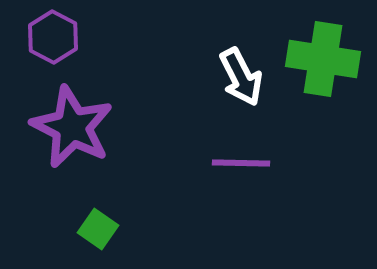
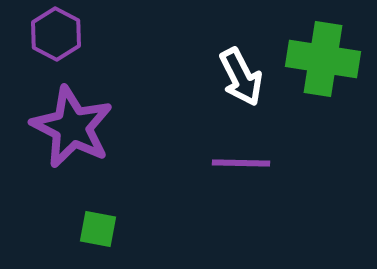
purple hexagon: moved 3 px right, 3 px up
green square: rotated 24 degrees counterclockwise
